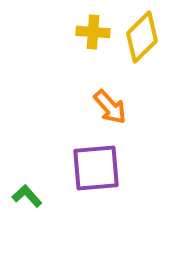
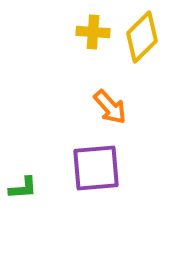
green L-shape: moved 4 px left, 8 px up; rotated 128 degrees clockwise
